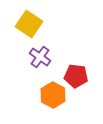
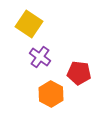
red pentagon: moved 3 px right, 3 px up
orange hexagon: moved 2 px left, 1 px up
